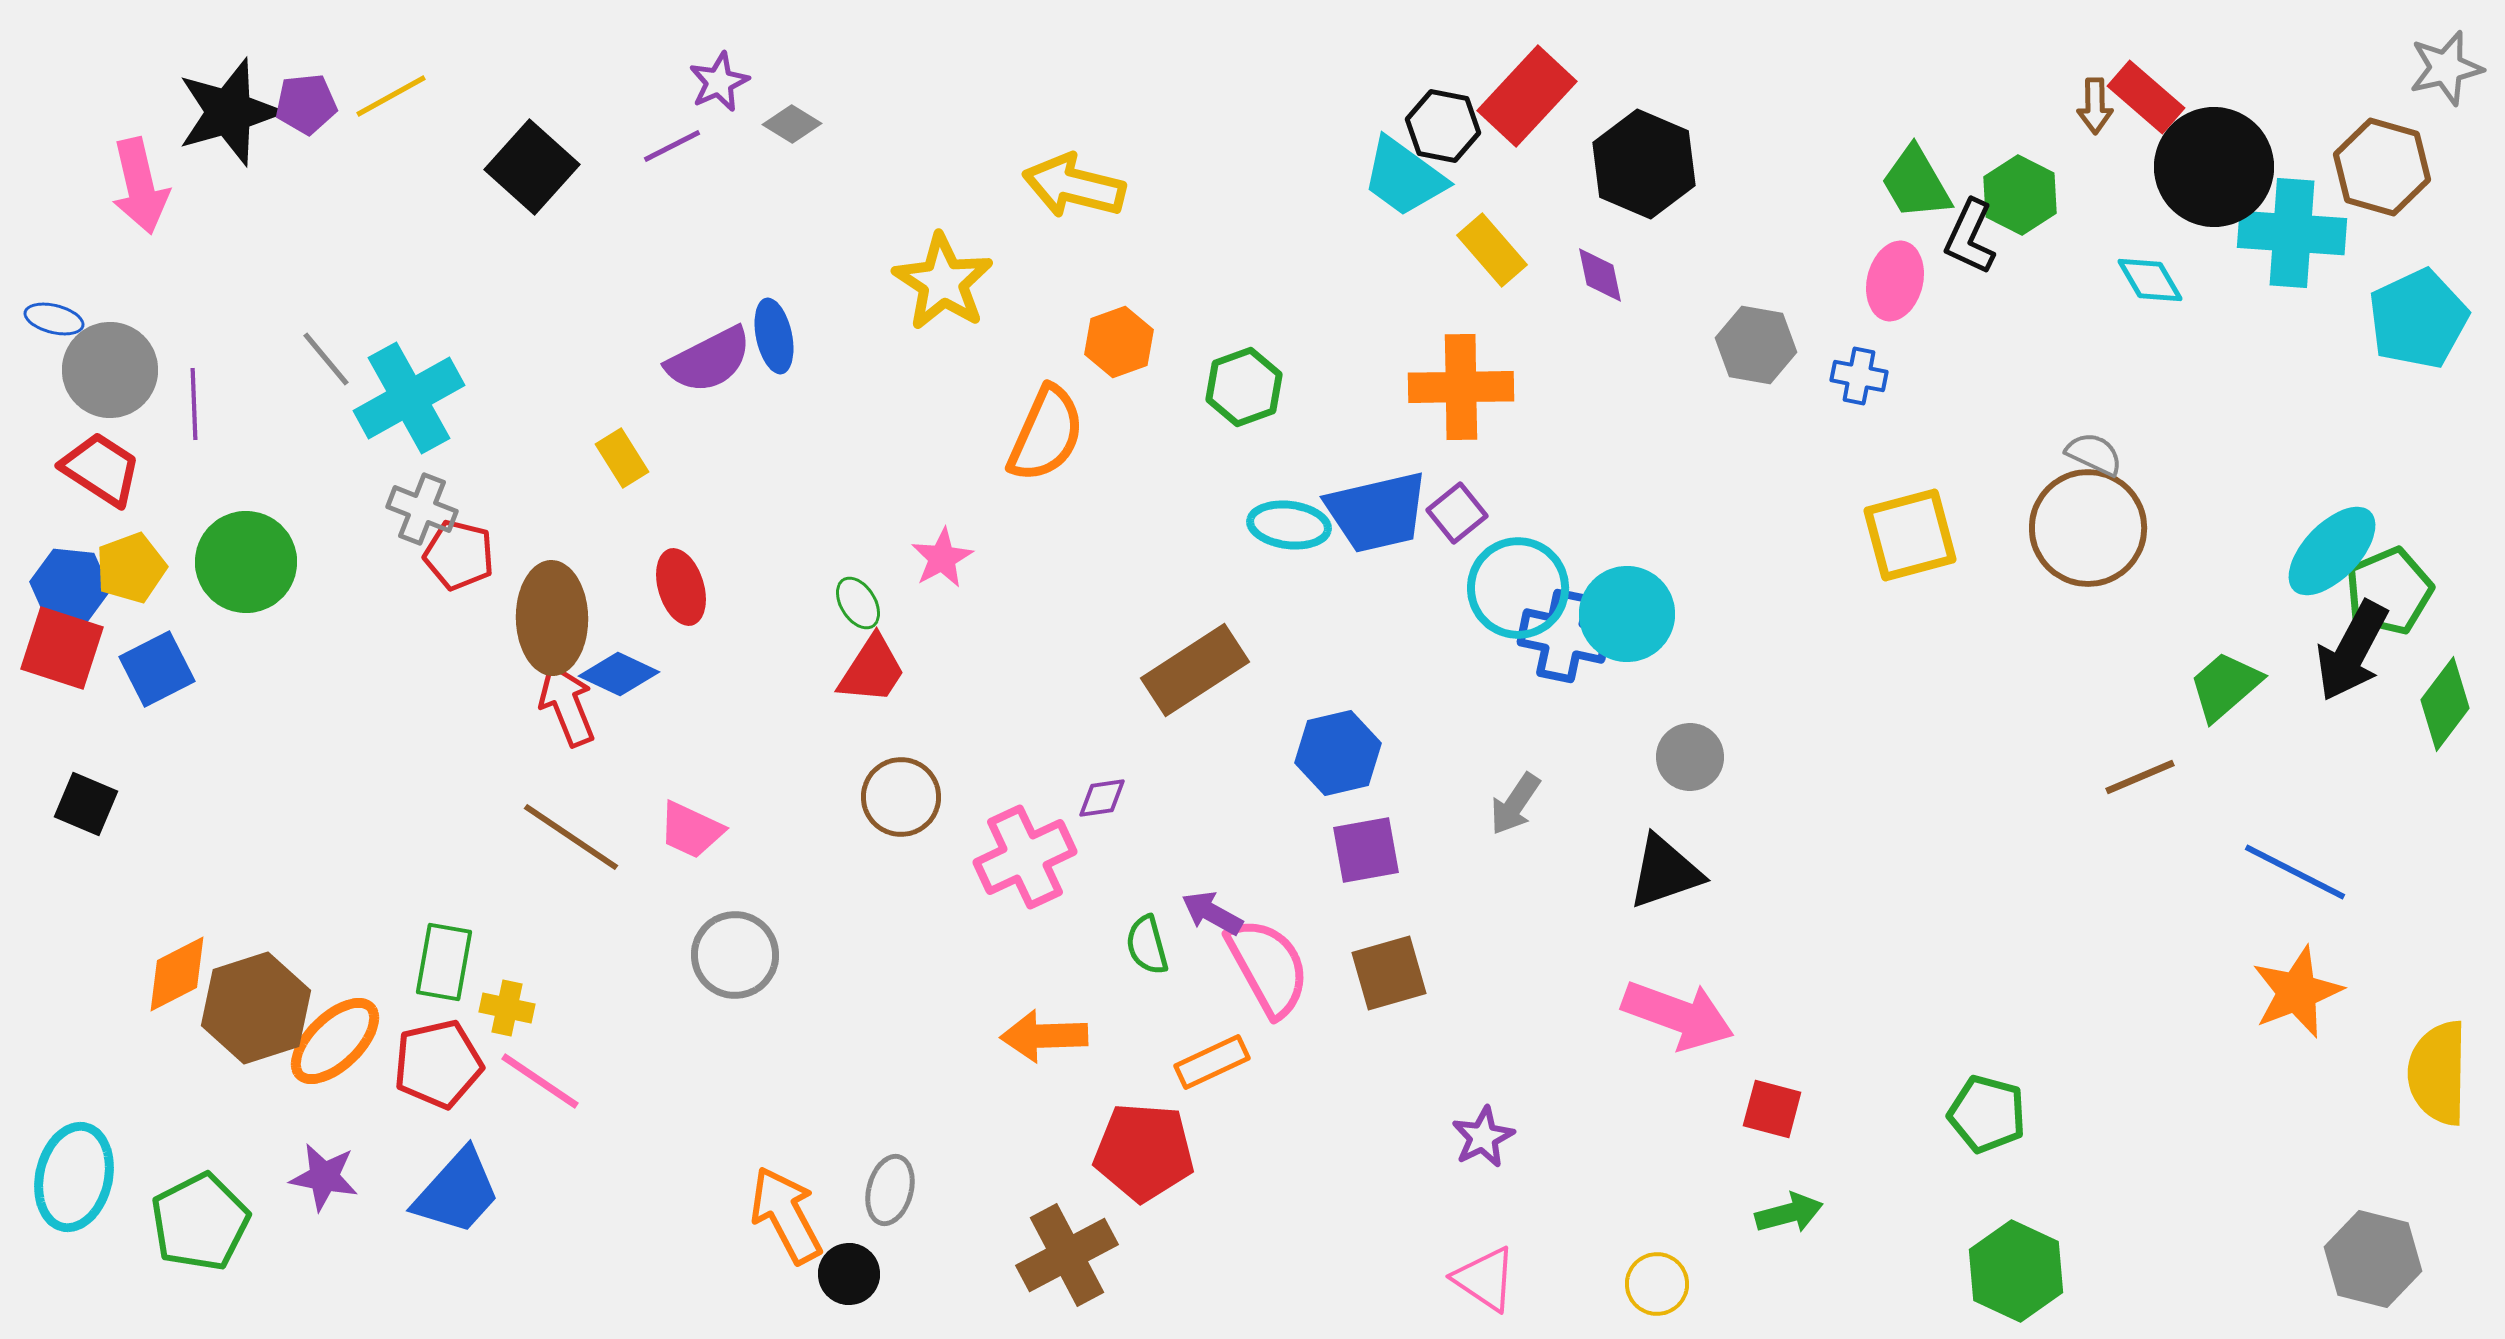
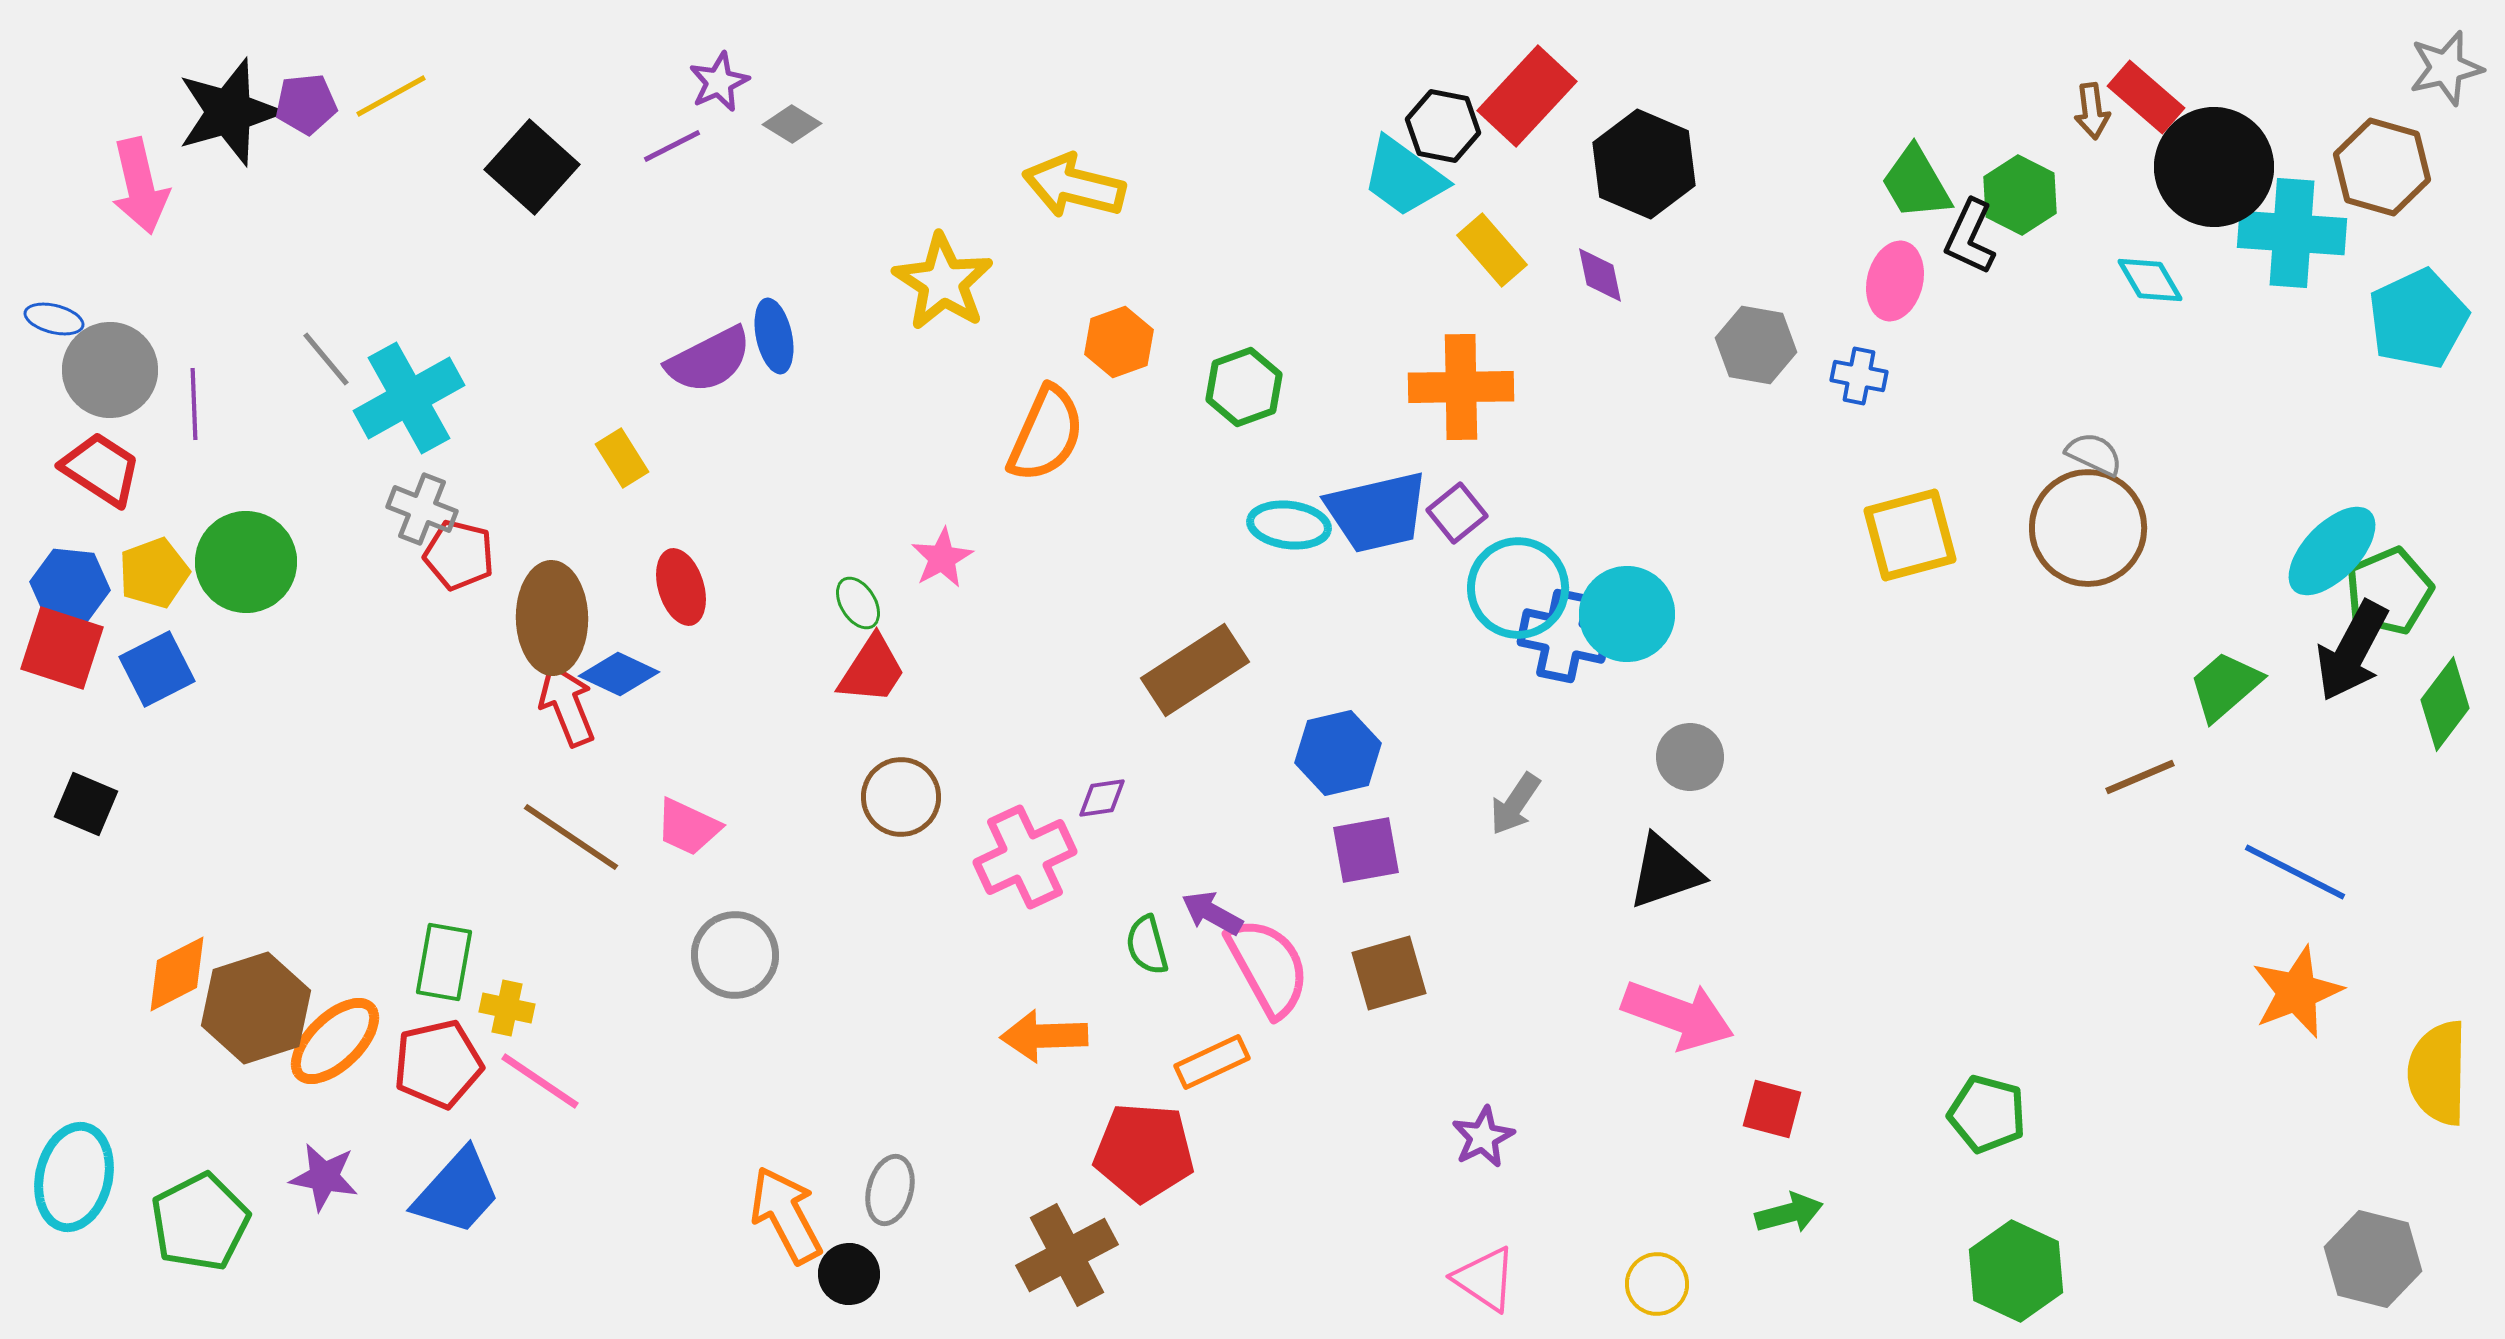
brown arrow at (2095, 106): moved 3 px left, 5 px down; rotated 6 degrees counterclockwise
yellow pentagon at (131, 568): moved 23 px right, 5 px down
pink trapezoid at (691, 830): moved 3 px left, 3 px up
